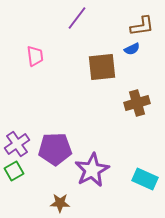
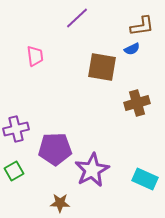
purple line: rotated 10 degrees clockwise
brown square: rotated 16 degrees clockwise
purple cross: moved 1 px left, 15 px up; rotated 20 degrees clockwise
